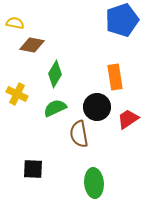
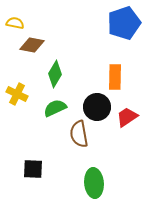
blue pentagon: moved 2 px right, 3 px down
orange rectangle: rotated 10 degrees clockwise
red trapezoid: moved 1 px left, 2 px up
